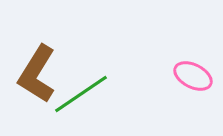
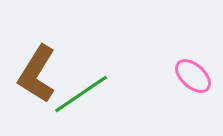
pink ellipse: rotated 15 degrees clockwise
